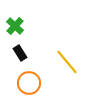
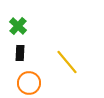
green cross: moved 3 px right
black rectangle: rotated 35 degrees clockwise
